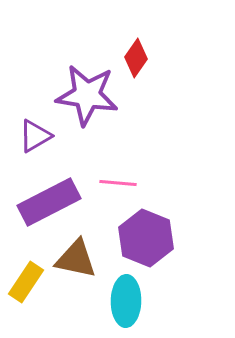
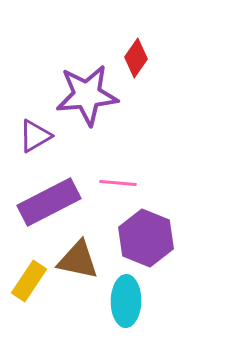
purple star: rotated 14 degrees counterclockwise
brown triangle: moved 2 px right, 1 px down
yellow rectangle: moved 3 px right, 1 px up
